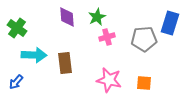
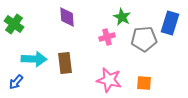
green star: moved 25 px right; rotated 18 degrees counterclockwise
green cross: moved 3 px left, 4 px up
cyan arrow: moved 4 px down
